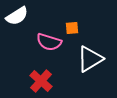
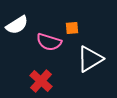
white semicircle: moved 9 px down
